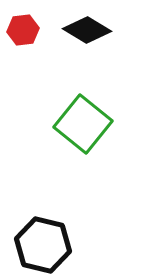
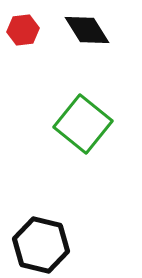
black diamond: rotated 27 degrees clockwise
black hexagon: moved 2 px left
